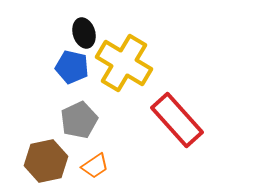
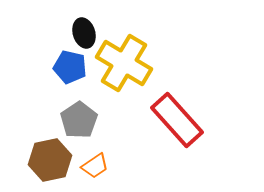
blue pentagon: moved 2 px left
gray pentagon: rotated 9 degrees counterclockwise
brown hexagon: moved 4 px right, 1 px up
